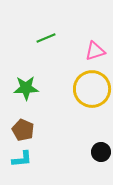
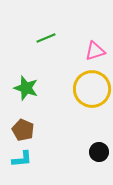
green star: rotated 20 degrees clockwise
black circle: moved 2 px left
